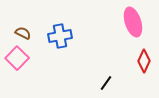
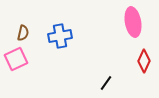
pink ellipse: rotated 8 degrees clockwise
brown semicircle: rotated 77 degrees clockwise
pink square: moved 1 px left, 1 px down; rotated 20 degrees clockwise
